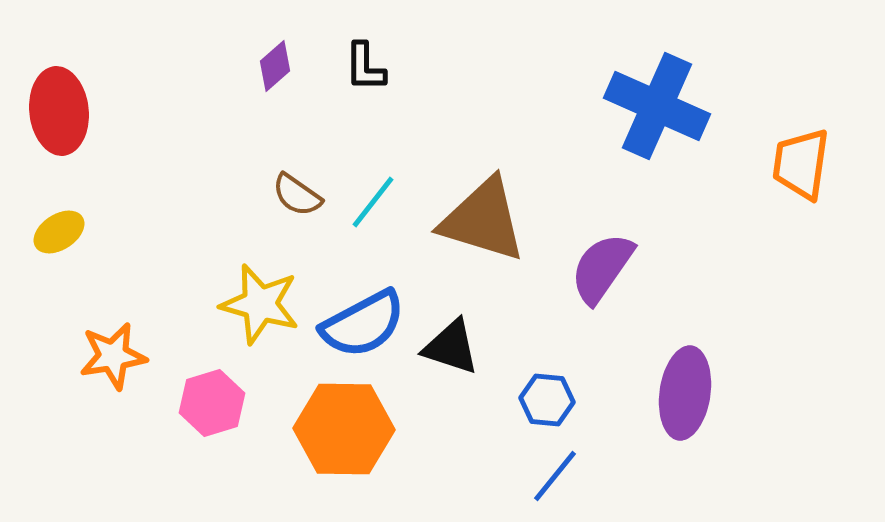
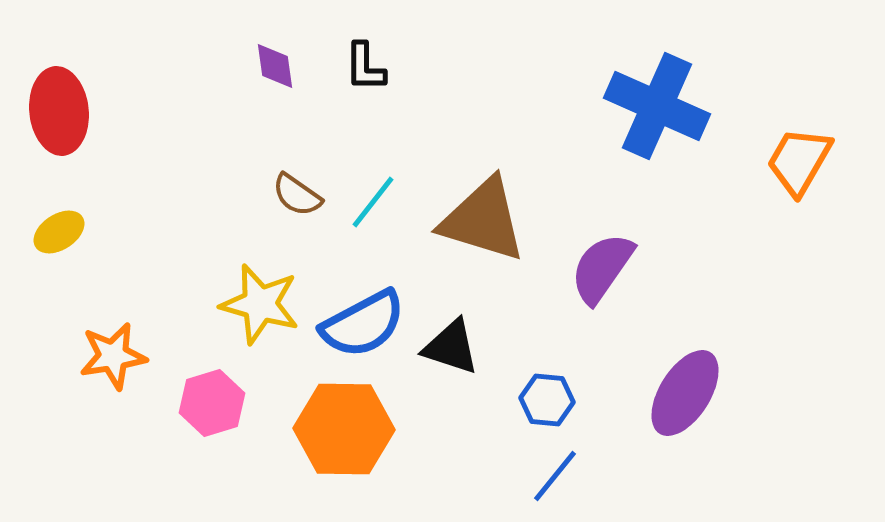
purple diamond: rotated 57 degrees counterclockwise
orange trapezoid: moved 2 px left, 3 px up; rotated 22 degrees clockwise
purple ellipse: rotated 24 degrees clockwise
